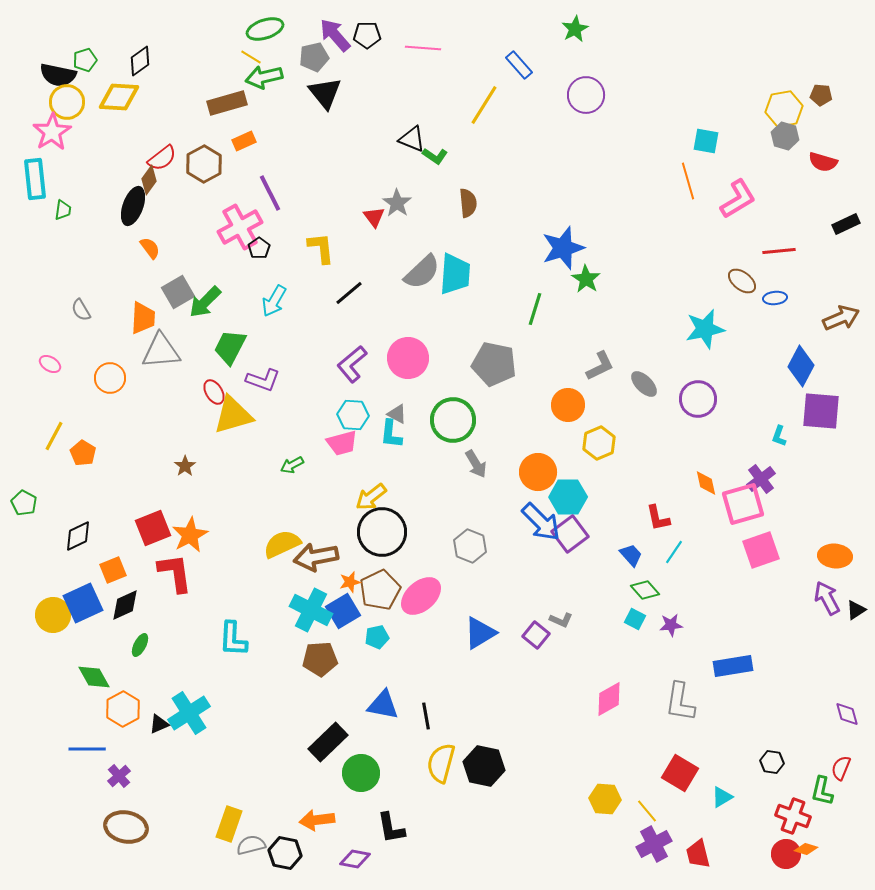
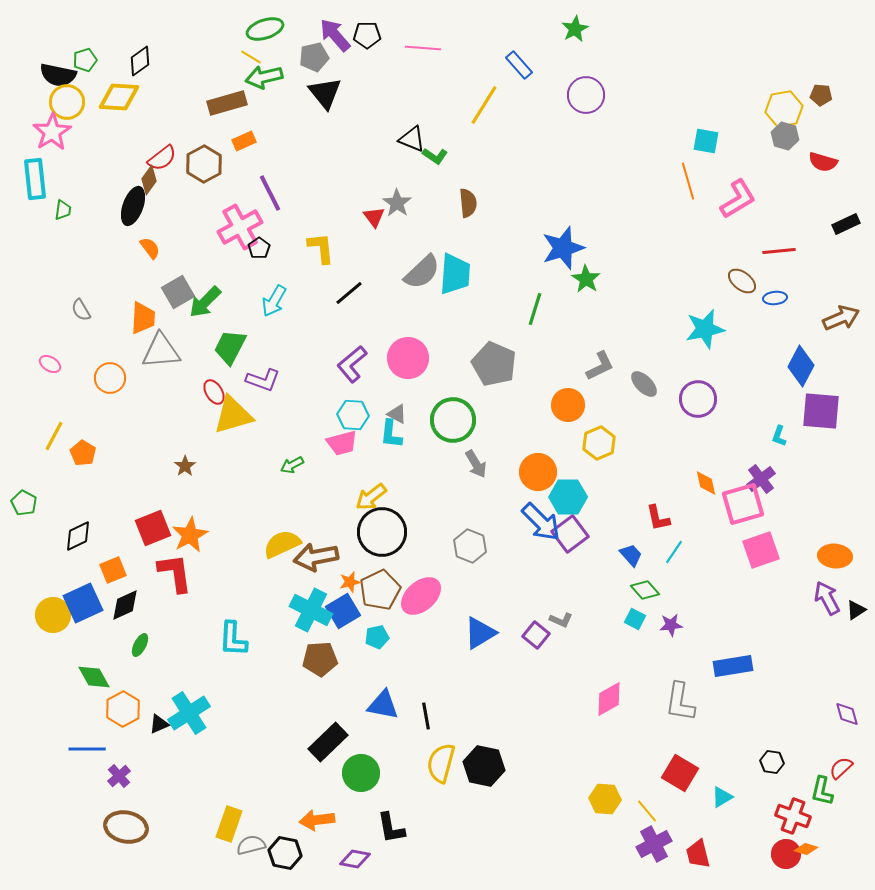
gray pentagon at (494, 364): rotated 12 degrees clockwise
red semicircle at (841, 768): rotated 25 degrees clockwise
